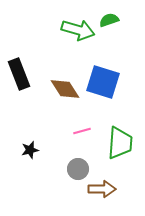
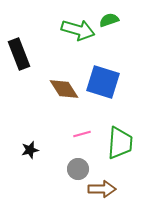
black rectangle: moved 20 px up
brown diamond: moved 1 px left
pink line: moved 3 px down
